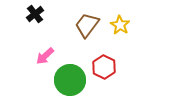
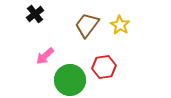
red hexagon: rotated 25 degrees clockwise
